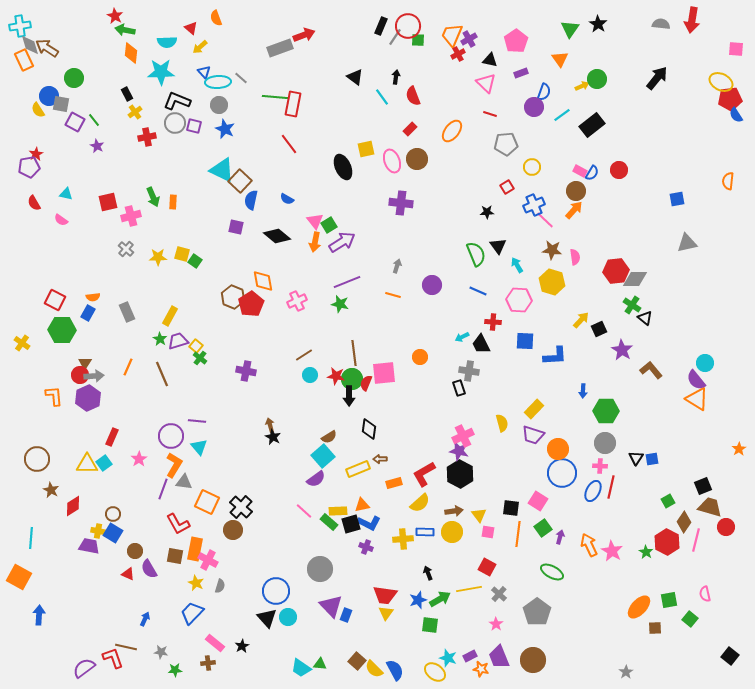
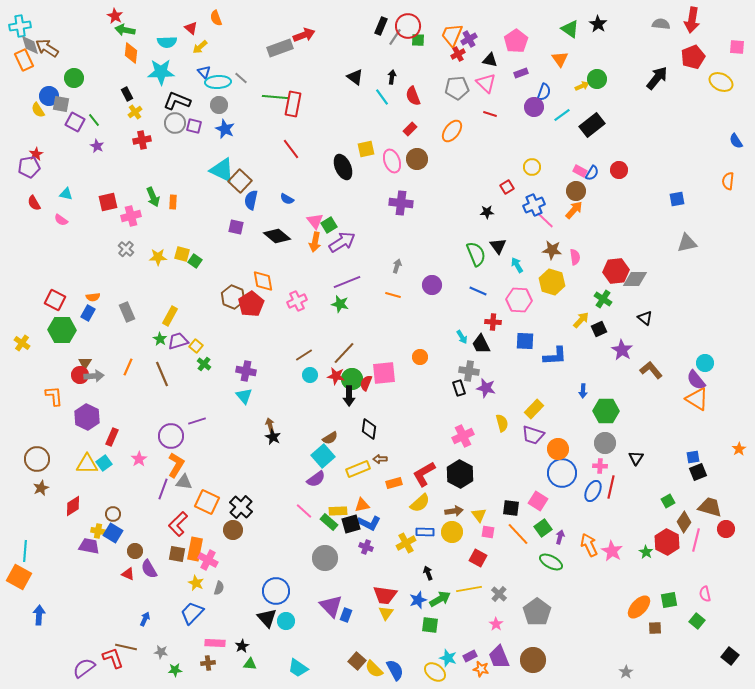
green triangle at (570, 29): rotated 30 degrees counterclockwise
pink square at (736, 49): moved 1 px right, 2 px up
black arrow at (396, 77): moved 4 px left
red pentagon at (730, 99): moved 37 px left, 42 px up; rotated 15 degrees counterclockwise
blue semicircle at (736, 115): moved 26 px down
red cross at (147, 137): moved 5 px left, 3 px down
red line at (289, 144): moved 2 px right, 5 px down
gray pentagon at (506, 144): moved 49 px left, 56 px up
green cross at (632, 305): moved 29 px left, 6 px up
cyan arrow at (462, 337): rotated 96 degrees counterclockwise
brown line at (354, 353): moved 10 px left; rotated 50 degrees clockwise
green cross at (200, 358): moved 4 px right, 6 px down
purple hexagon at (88, 398): moved 1 px left, 19 px down; rotated 10 degrees counterclockwise
purple line at (197, 421): rotated 24 degrees counterclockwise
brown semicircle at (329, 437): moved 1 px right, 1 px down
cyan triangle at (199, 447): moved 45 px right, 51 px up
purple star at (459, 451): moved 27 px right, 63 px up
blue square at (652, 459): moved 41 px right, 2 px up
orange L-shape at (174, 465): moved 2 px right
black square at (703, 486): moved 5 px left, 14 px up
brown star at (51, 490): moved 10 px left, 2 px up; rotated 21 degrees clockwise
red L-shape at (178, 524): rotated 75 degrees clockwise
red circle at (726, 527): moved 2 px down
orange line at (518, 534): rotated 50 degrees counterclockwise
cyan line at (31, 538): moved 6 px left, 13 px down
yellow cross at (403, 539): moved 3 px right, 4 px down; rotated 24 degrees counterclockwise
brown square at (175, 556): moved 2 px right, 2 px up
red square at (487, 567): moved 9 px left, 9 px up
gray circle at (320, 569): moved 5 px right, 11 px up
green ellipse at (552, 572): moved 1 px left, 10 px up
gray semicircle at (220, 586): moved 1 px left, 2 px down
cyan circle at (288, 617): moved 2 px left, 4 px down
green square at (690, 619): moved 7 px right, 2 px down
pink rectangle at (215, 643): rotated 36 degrees counterclockwise
green triangle at (320, 664): moved 70 px left
cyan trapezoid at (301, 668): moved 3 px left
